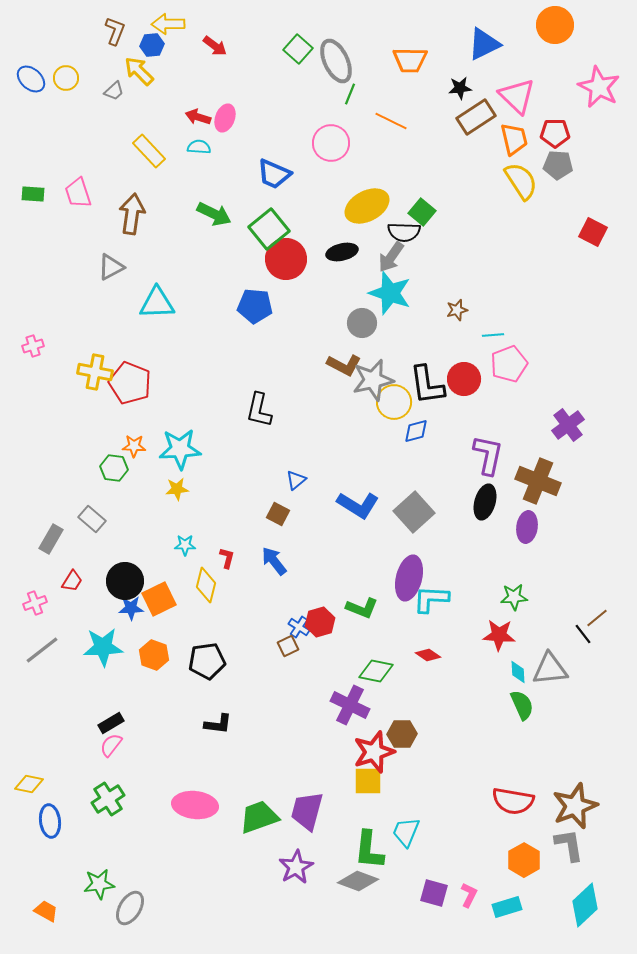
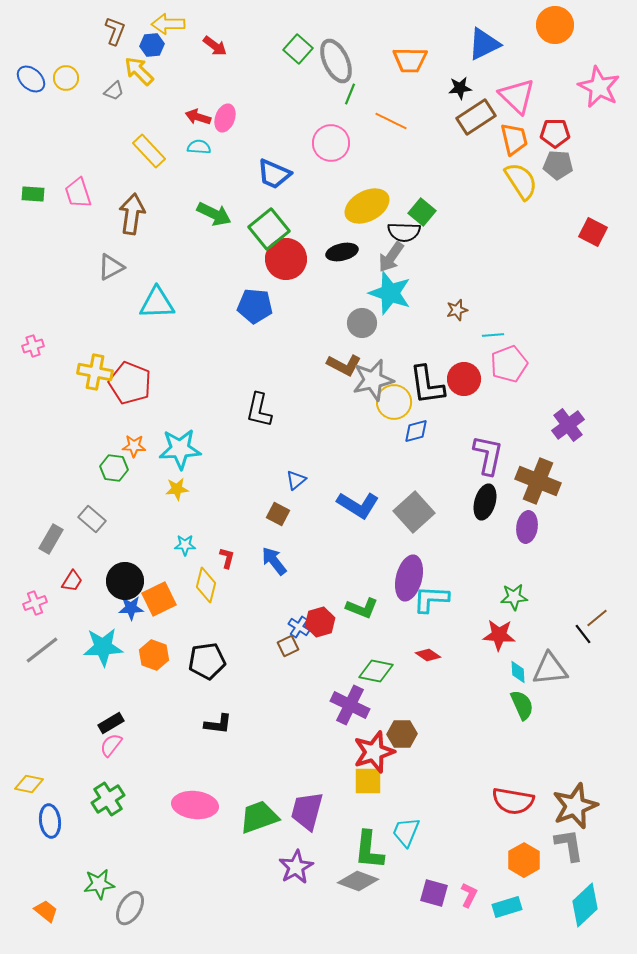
orange trapezoid at (46, 911): rotated 10 degrees clockwise
